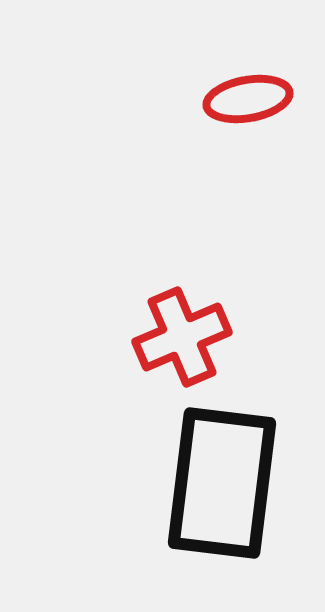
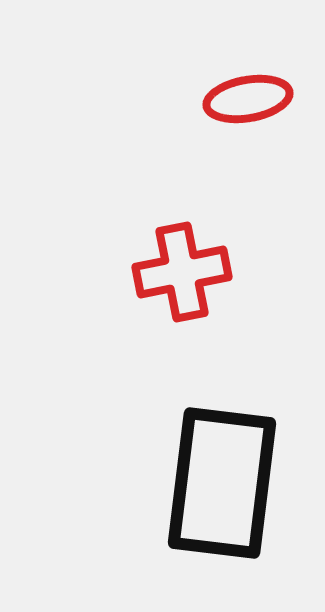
red cross: moved 65 px up; rotated 12 degrees clockwise
